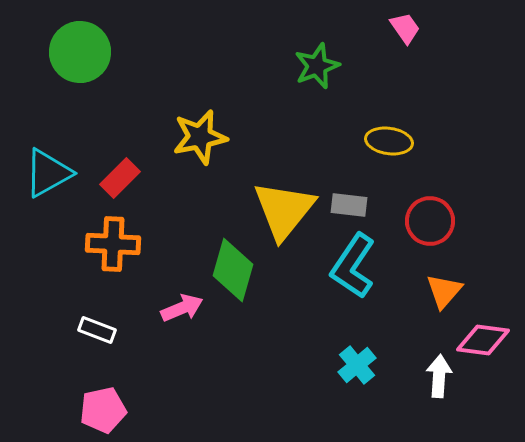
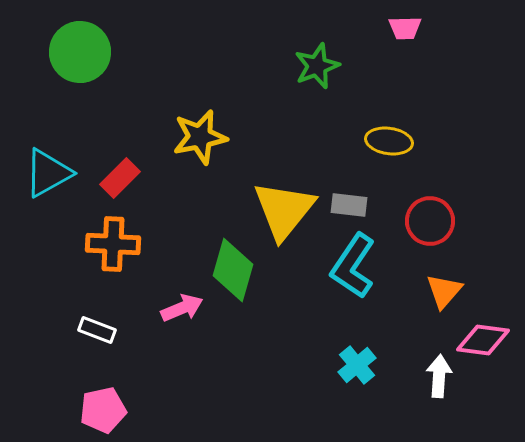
pink trapezoid: rotated 124 degrees clockwise
